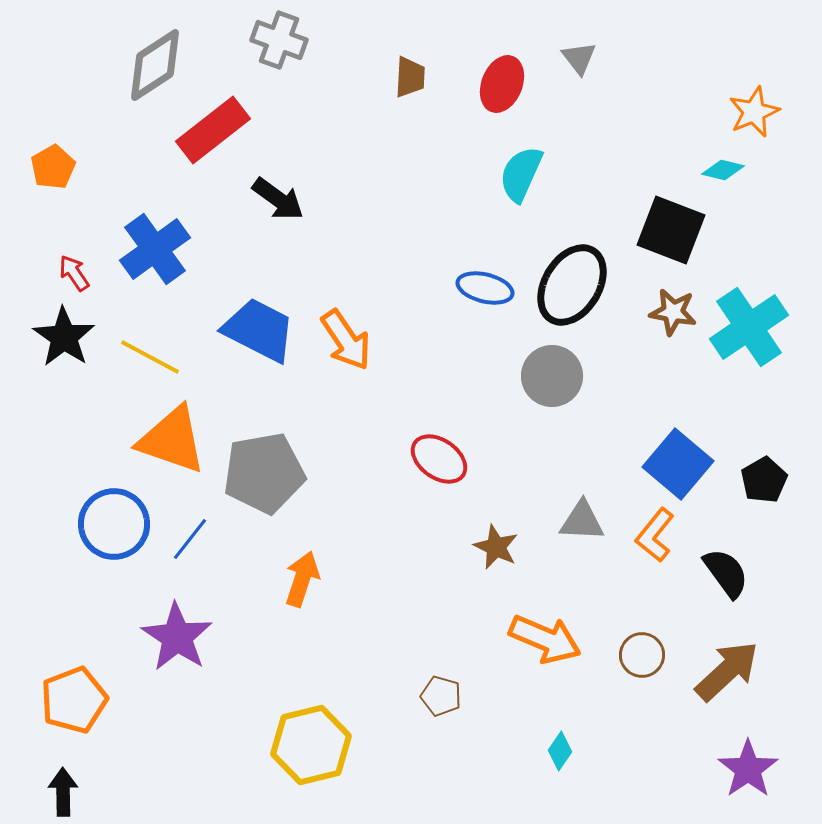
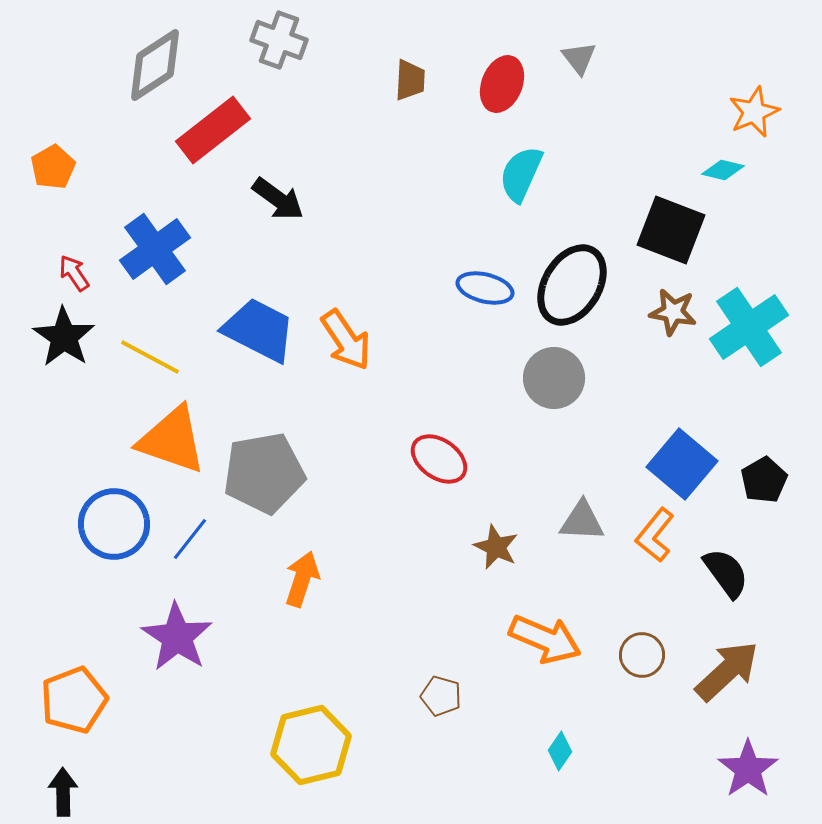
brown trapezoid at (410, 77): moved 3 px down
gray circle at (552, 376): moved 2 px right, 2 px down
blue square at (678, 464): moved 4 px right
